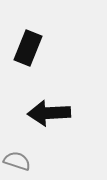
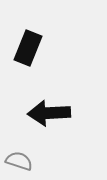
gray semicircle: moved 2 px right
